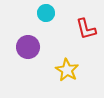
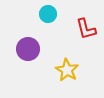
cyan circle: moved 2 px right, 1 px down
purple circle: moved 2 px down
